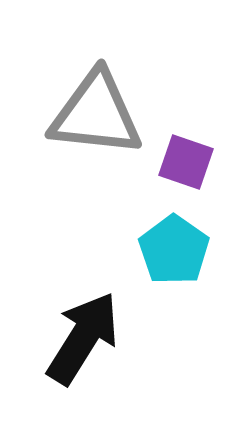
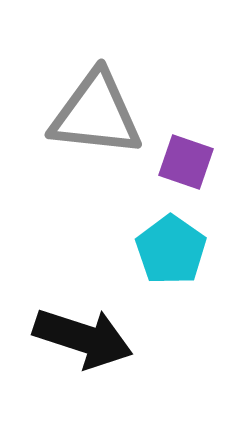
cyan pentagon: moved 3 px left
black arrow: rotated 76 degrees clockwise
